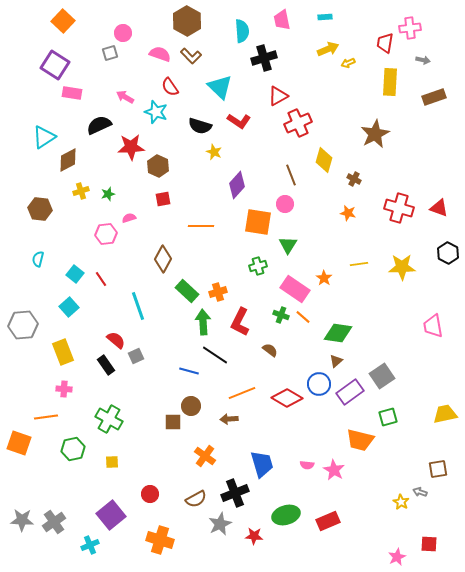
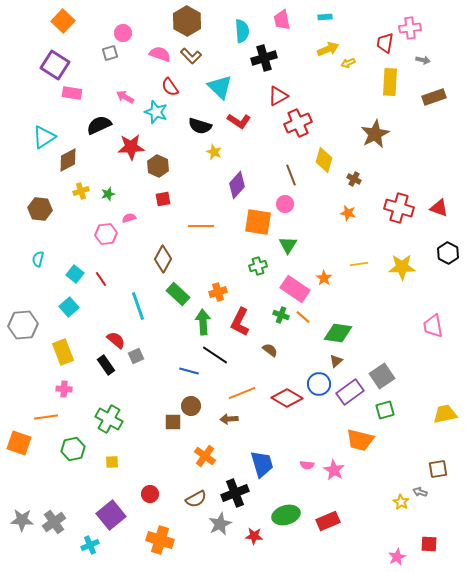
green rectangle at (187, 291): moved 9 px left, 3 px down
green square at (388, 417): moved 3 px left, 7 px up
